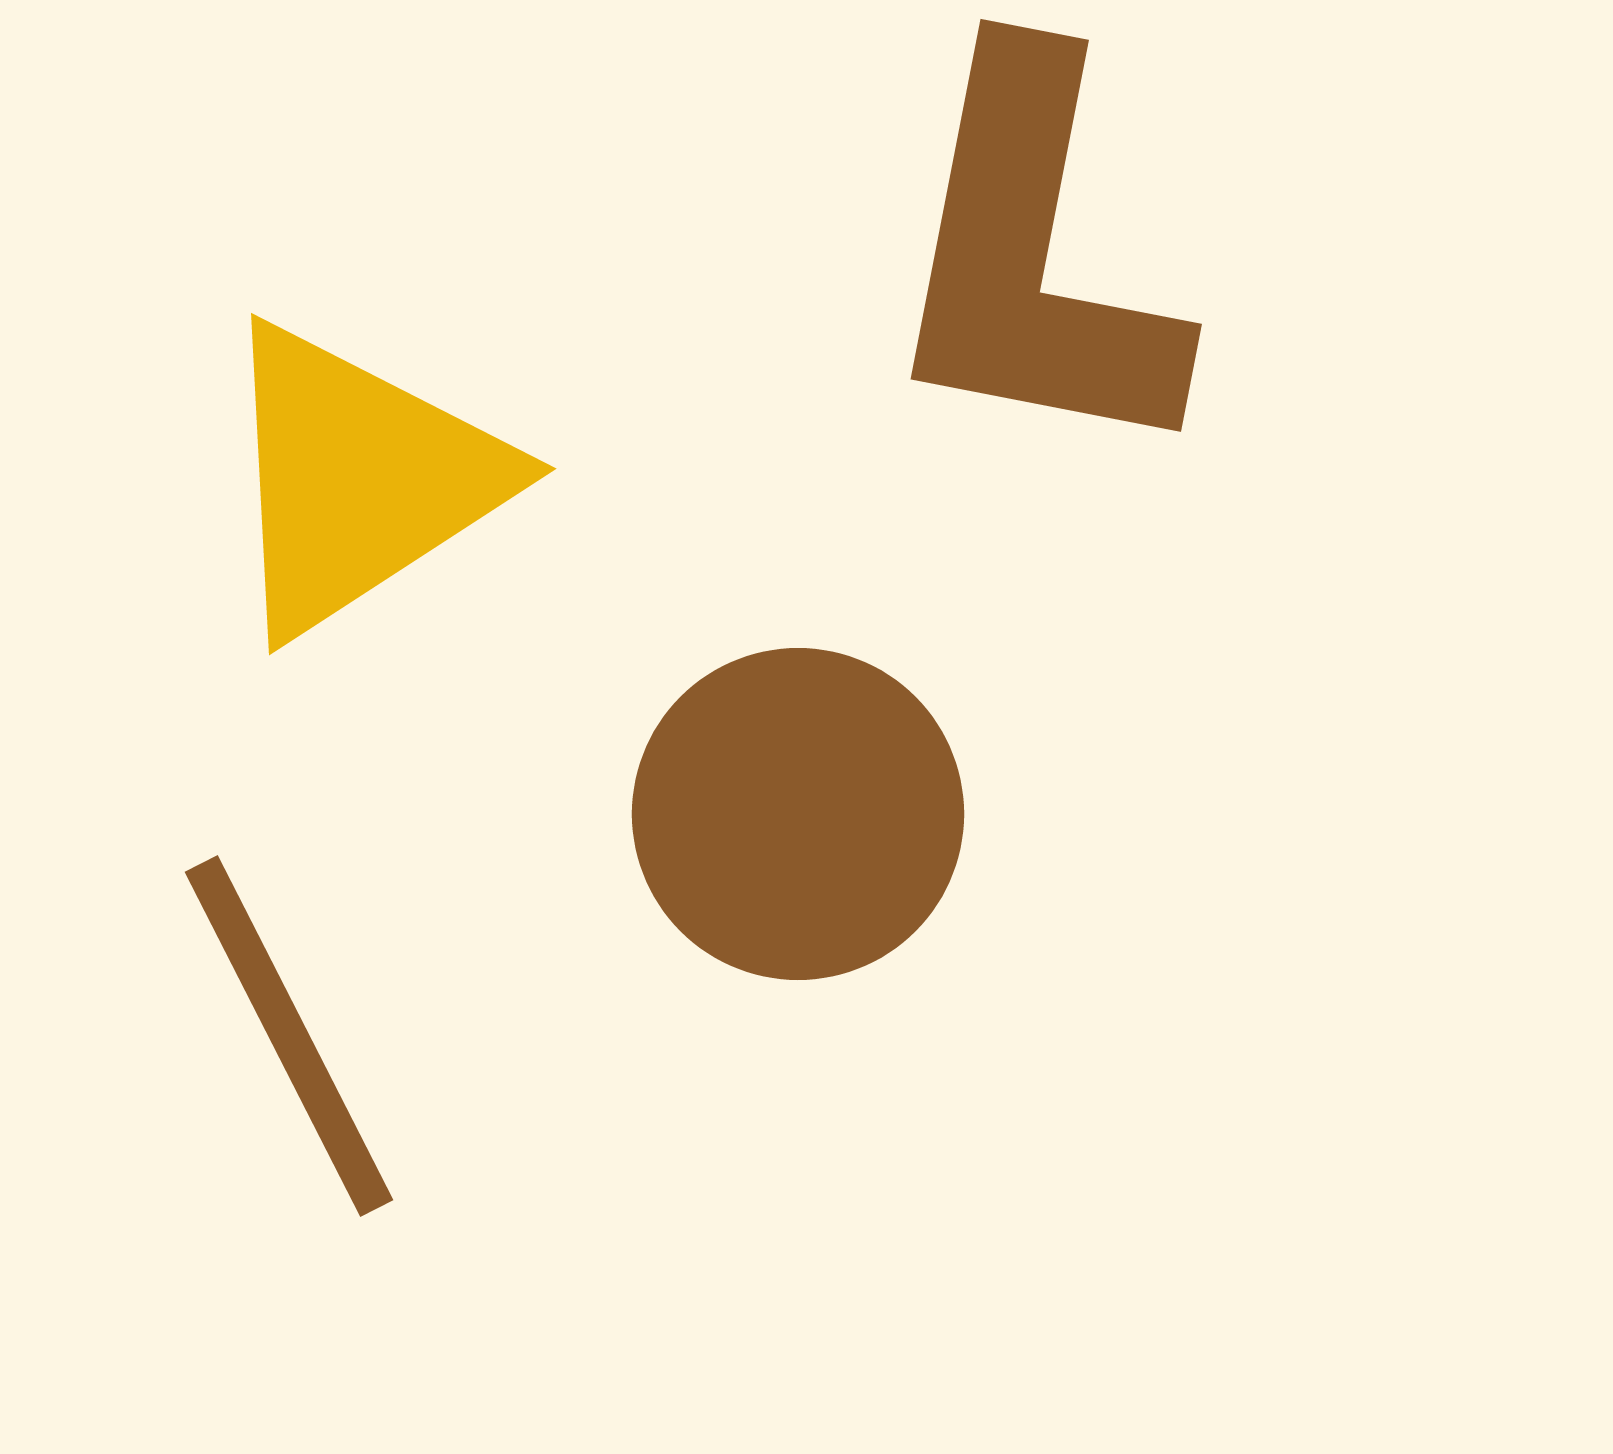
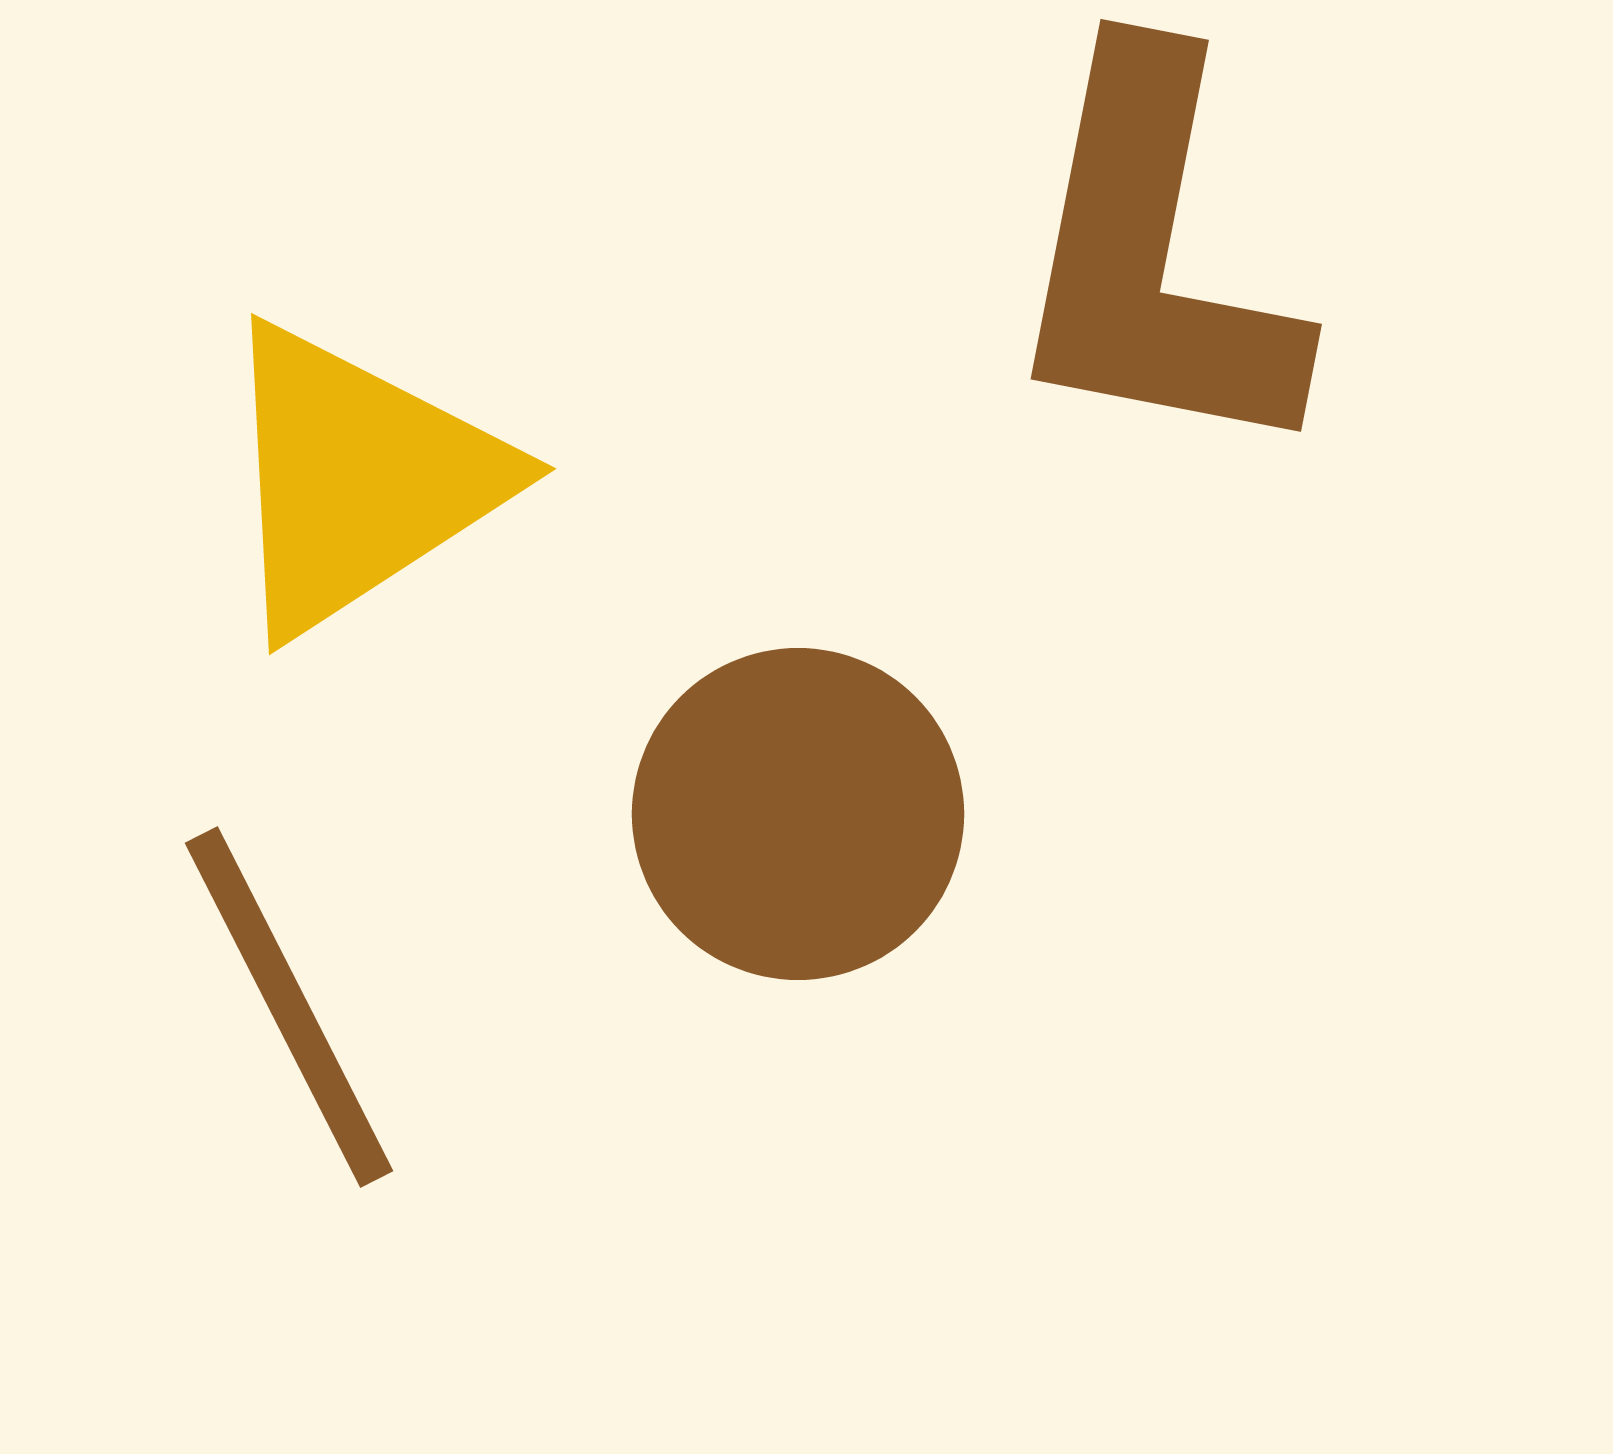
brown L-shape: moved 120 px right
brown line: moved 29 px up
